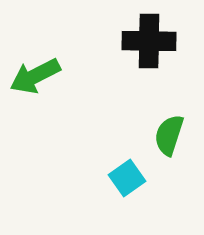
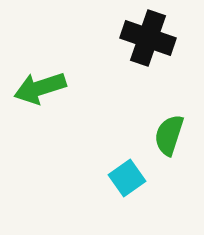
black cross: moved 1 px left, 3 px up; rotated 18 degrees clockwise
green arrow: moved 5 px right, 12 px down; rotated 9 degrees clockwise
